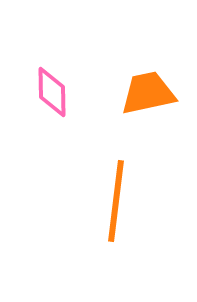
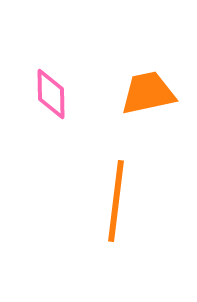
pink diamond: moved 1 px left, 2 px down
